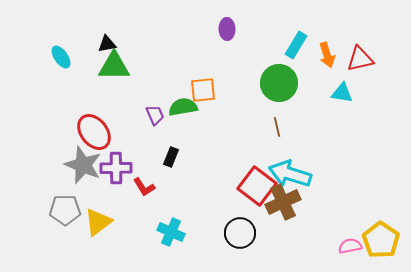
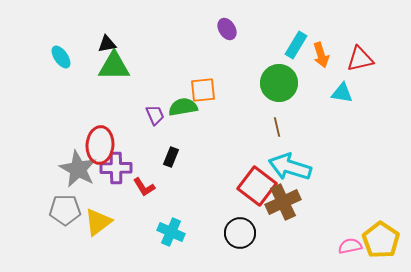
purple ellipse: rotated 30 degrees counterclockwise
orange arrow: moved 6 px left
red ellipse: moved 6 px right, 13 px down; rotated 42 degrees clockwise
gray star: moved 5 px left, 4 px down; rotated 6 degrees clockwise
cyan arrow: moved 7 px up
